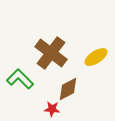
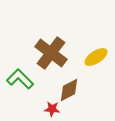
brown diamond: moved 1 px right, 1 px down
